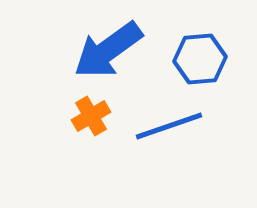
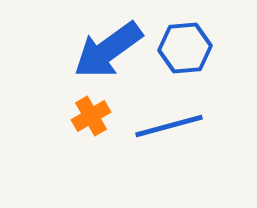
blue hexagon: moved 15 px left, 11 px up
blue line: rotated 4 degrees clockwise
